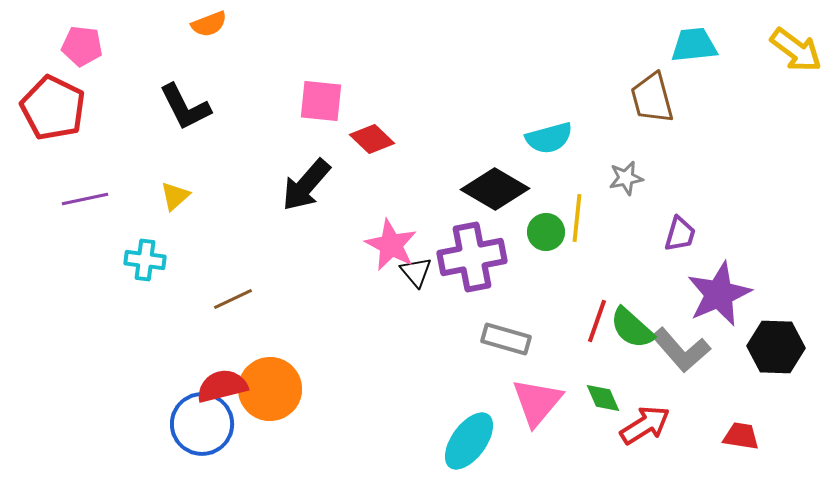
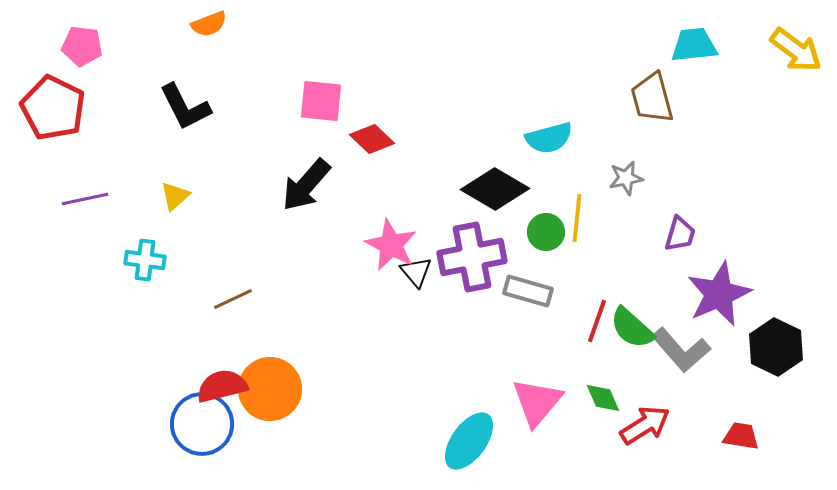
gray rectangle: moved 22 px right, 48 px up
black hexagon: rotated 24 degrees clockwise
